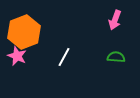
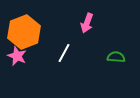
pink arrow: moved 28 px left, 3 px down
white line: moved 4 px up
